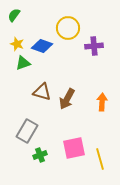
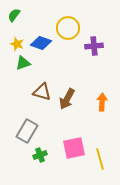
blue diamond: moved 1 px left, 3 px up
